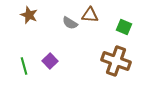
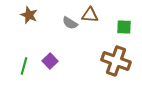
green square: rotated 21 degrees counterclockwise
green line: rotated 30 degrees clockwise
